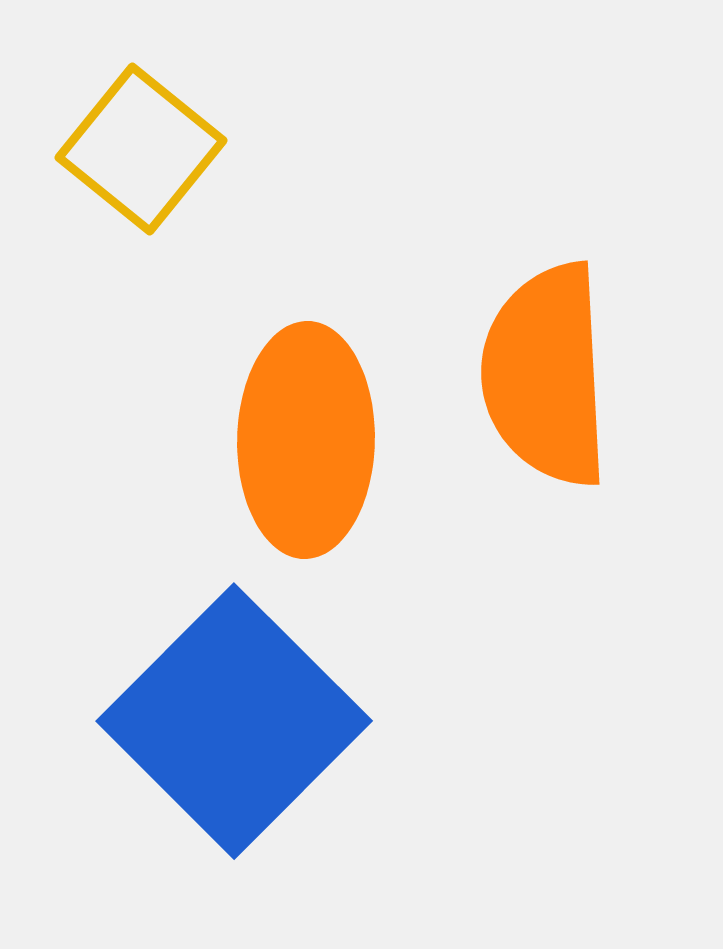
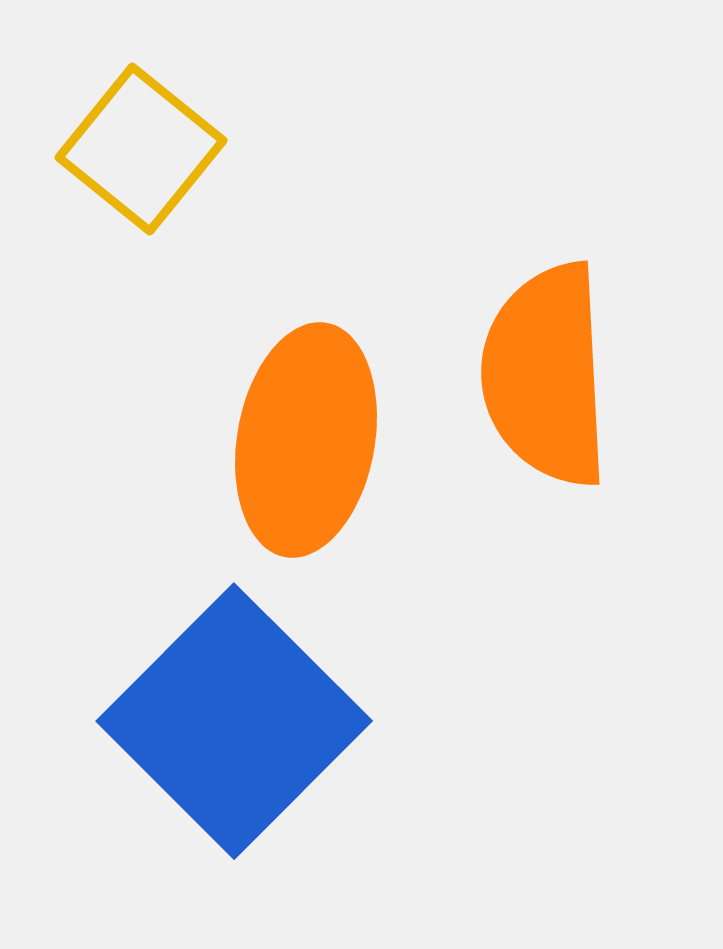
orange ellipse: rotated 9 degrees clockwise
